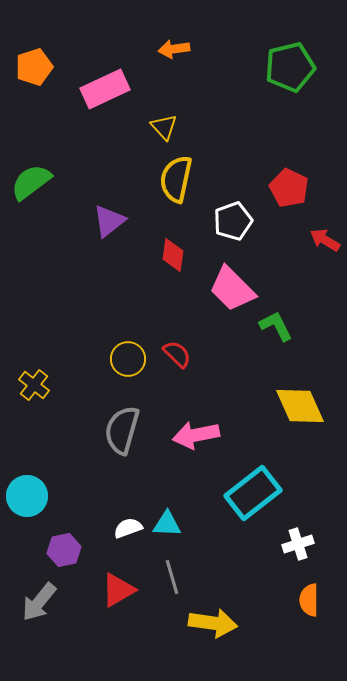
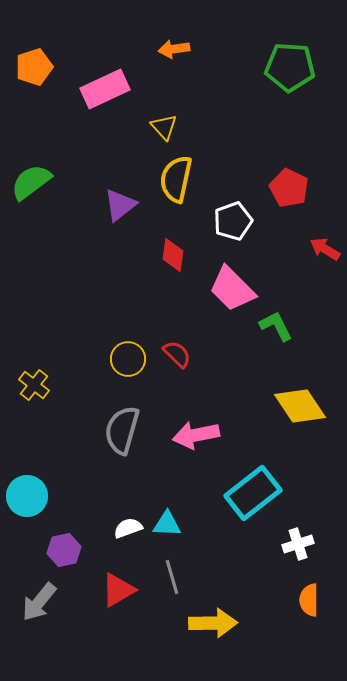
green pentagon: rotated 18 degrees clockwise
purple triangle: moved 11 px right, 16 px up
red arrow: moved 9 px down
yellow diamond: rotated 10 degrees counterclockwise
yellow arrow: rotated 9 degrees counterclockwise
